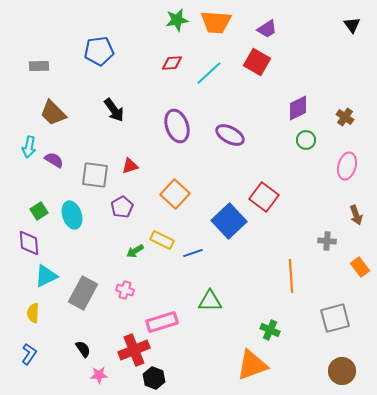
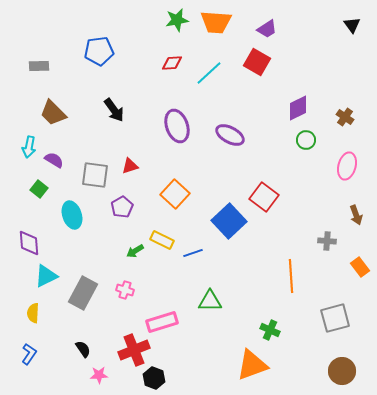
green square at (39, 211): moved 22 px up; rotated 18 degrees counterclockwise
